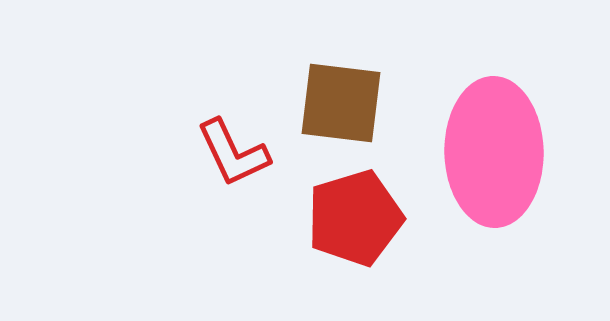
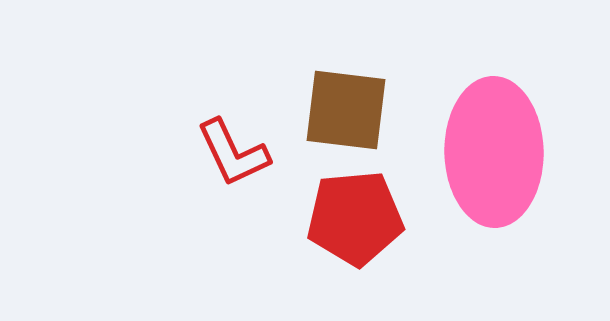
brown square: moved 5 px right, 7 px down
red pentagon: rotated 12 degrees clockwise
